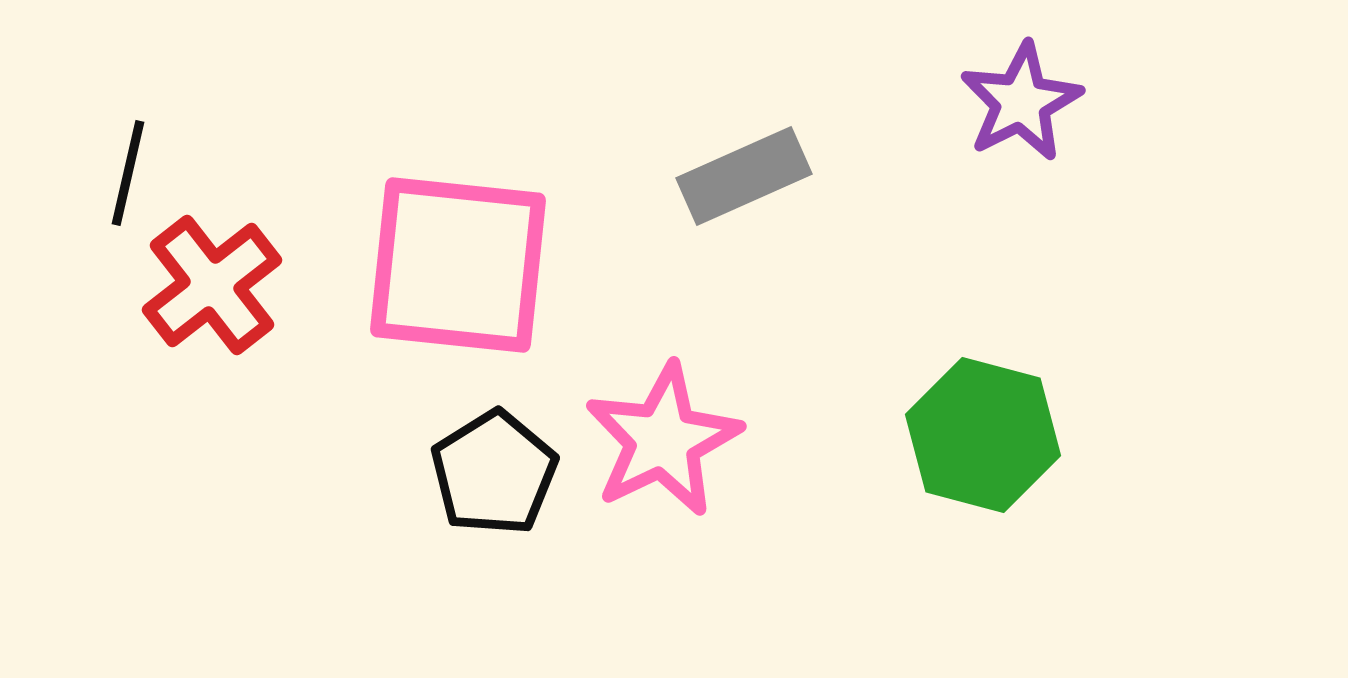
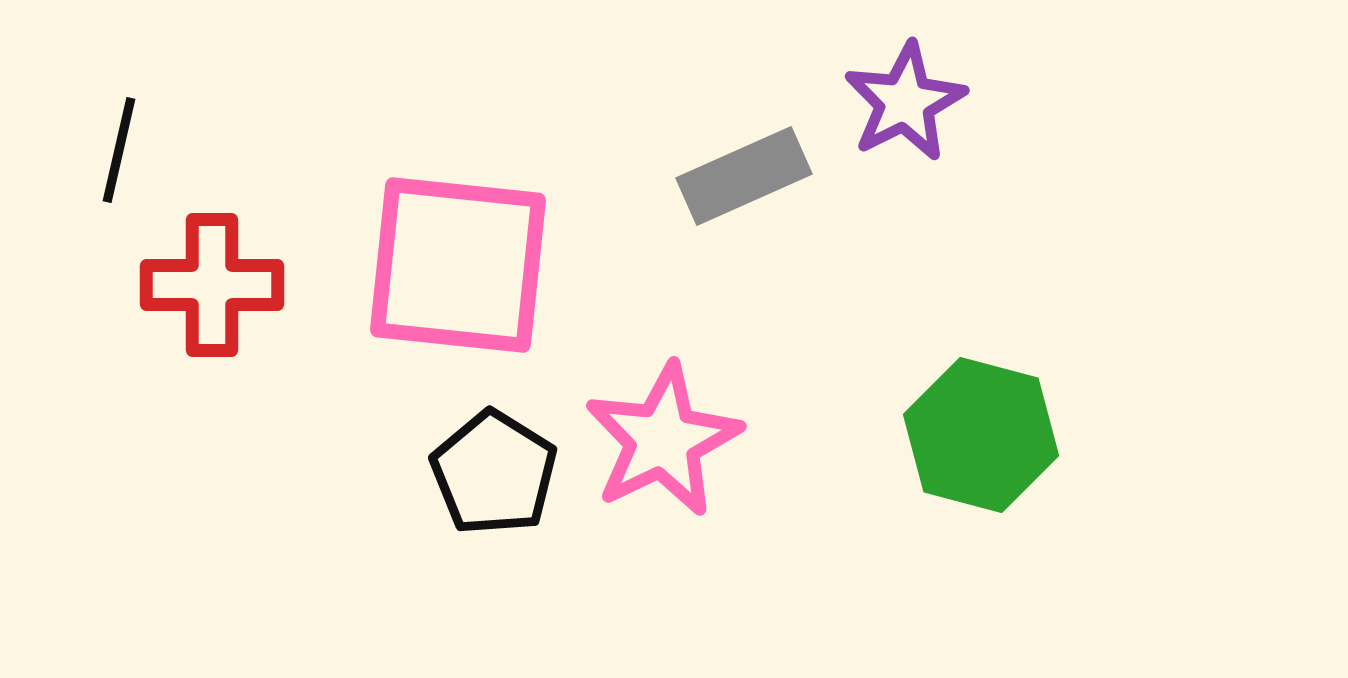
purple star: moved 116 px left
black line: moved 9 px left, 23 px up
red cross: rotated 38 degrees clockwise
green hexagon: moved 2 px left
black pentagon: rotated 8 degrees counterclockwise
